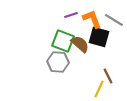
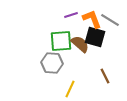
gray line: moved 4 px left
black square: moved 4 px left
green square: moved 2 px left; rotated 25 degrees counterclockwise
gray hexagon: moved 6 px left, 1 px down
brown line: moved 3 px left
yellow line: moved 29 px left
